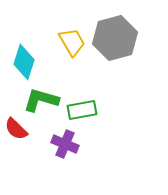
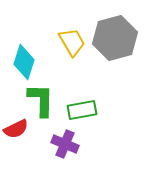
green L-shape: rotated 75 degrees clockwise
red semicircle: rotated 70 degrees counterclockwise
